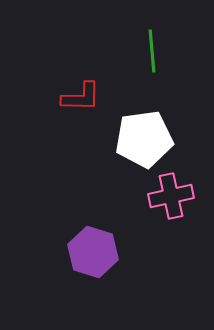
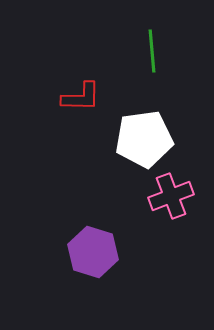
pink cross: rotated 9 degrees counterclockwise
